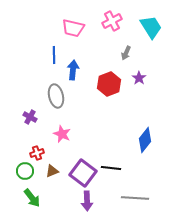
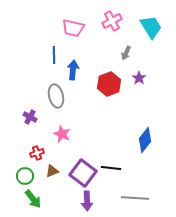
green circle: moved 5 px down
green arrow: moved 1 px right, 1 px down
